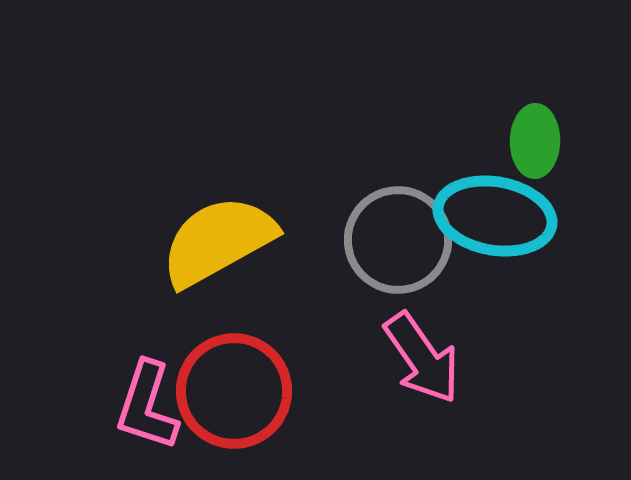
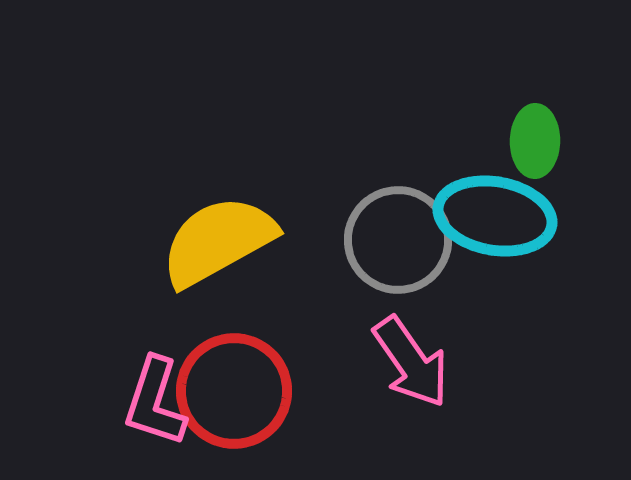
pink arrow: moved 11 px left, 4 px down
pink L-shape: moved 8 px right, 4 px up
